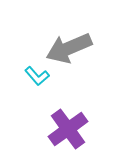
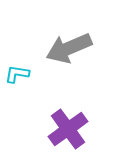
cyan L-shape: moved 20 px left, 2 px up; rotated 140 degrees clockwise
